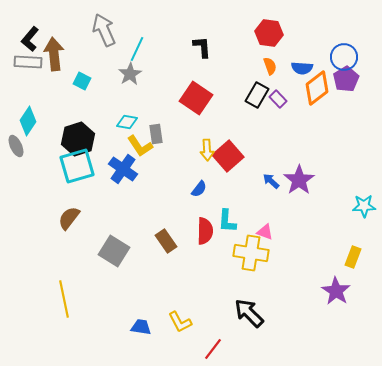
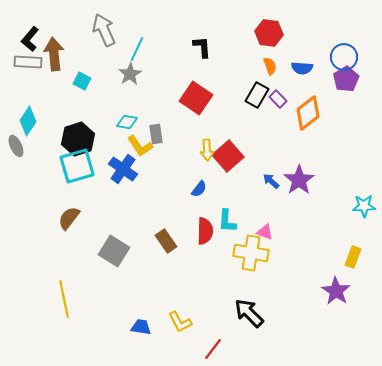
orange diamond at (317, 88): moved 9 px left, 25 px down
